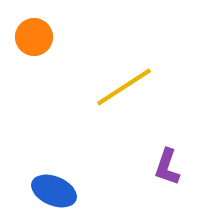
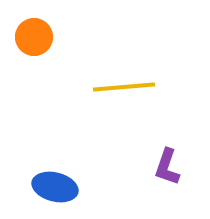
yellow line: rotated 28 degrees clockwise
blue ellipse: moved 1 px right, 4 px up; rotated 9 degrees counterclockwise
